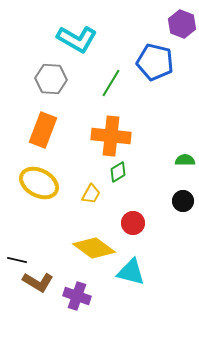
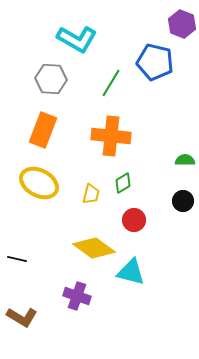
green diamond: moved 5 px right, 11 px down
yellow trapezoid: rotated 15 degrees counterclockwise
red circle: moved 1 px right, 3 px up
black line: moved 1 px up
brown L-shape: moved 16 px left, 35 px down
